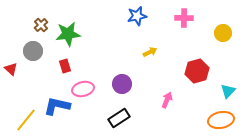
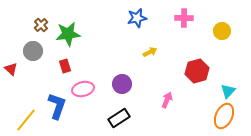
blue star: moved 2 px down
yellow circle: moved 1 px left, 2 px up
blue L-shape: rotated 96 degrees clockwise
orange ellipse: moved 3 px right, 4 px up; rotated 55 degrees counterclockwise
